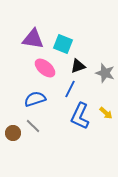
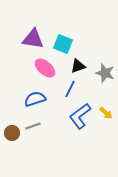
blue L-shape: rotated 28 degrees clockwise
gray line: rotated 63 degrees counterclockwise
brown circle: moved 1 px left
